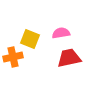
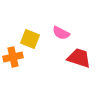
pink semicircle: rotated 144 degrees counterclockwise
red trapezoid: moved 10 px right; rotated 30 degrees clockwise
